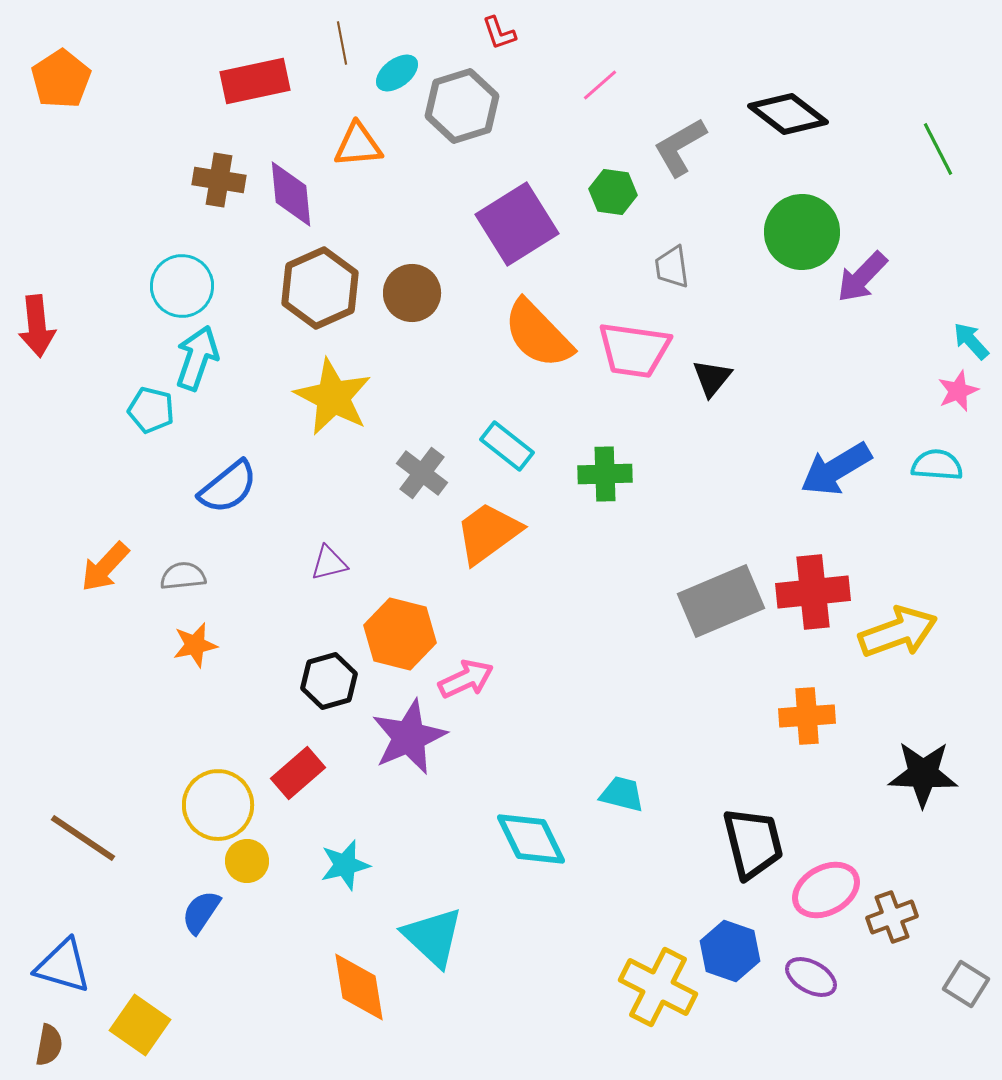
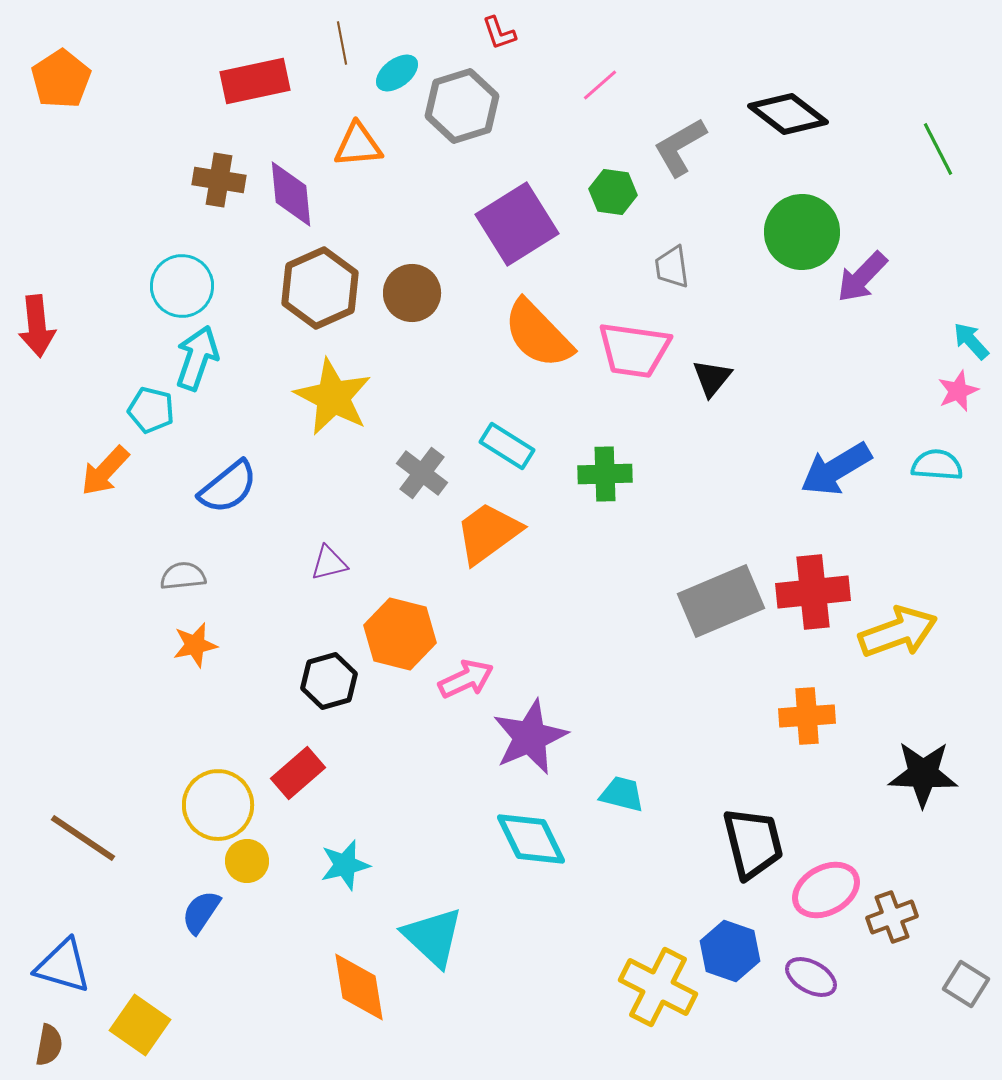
cyan rectangle at (507, 446): rotated 6 degrees counterclockwise
orange arrow at (105, 567): moved 96 px up
purple star at (409, 737): moved 121 px right
